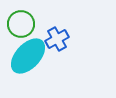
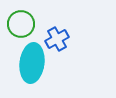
cyan ellipse: moved 4 px right, 7 px down; rotated 36 degrees counterclockwise
